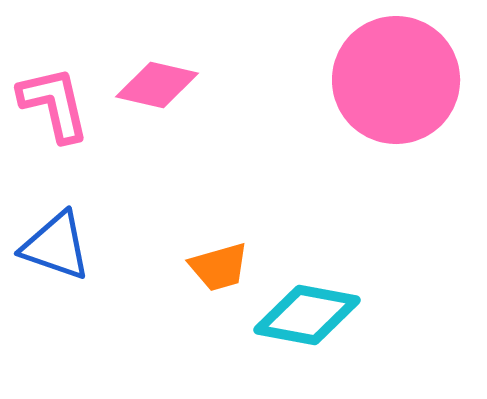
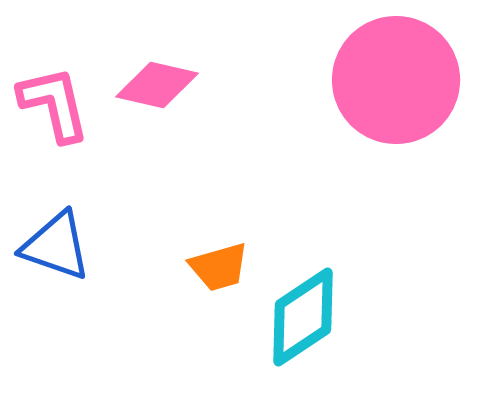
cyan diamond: moved 4 px left, 2 px down; rotated 44 degrees counterclockwise
